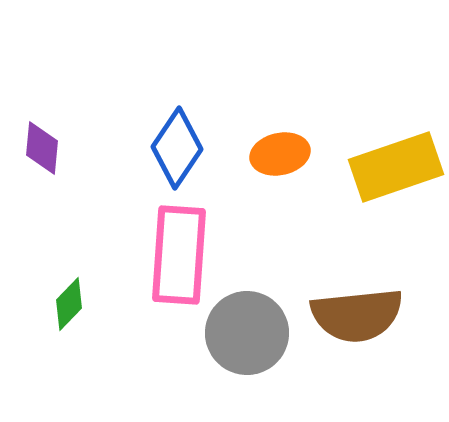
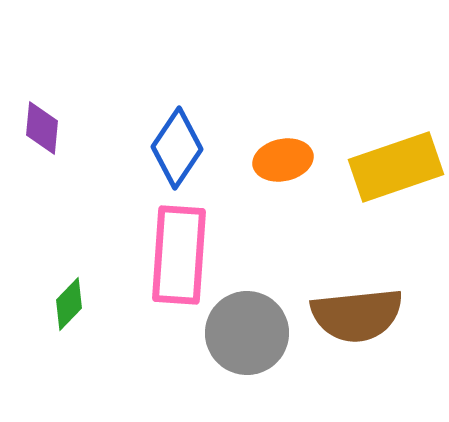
purple diamond: moved 20 px up
orange ellipse: moved 3 px right, 6 px down
